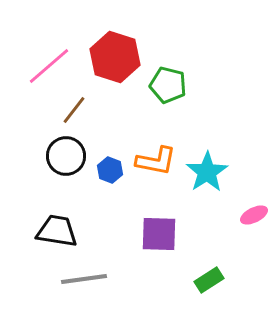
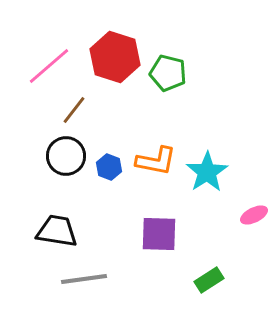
green pentagon: moved 12 px up
blue hexagon: moved 1 px left, 3 px up
